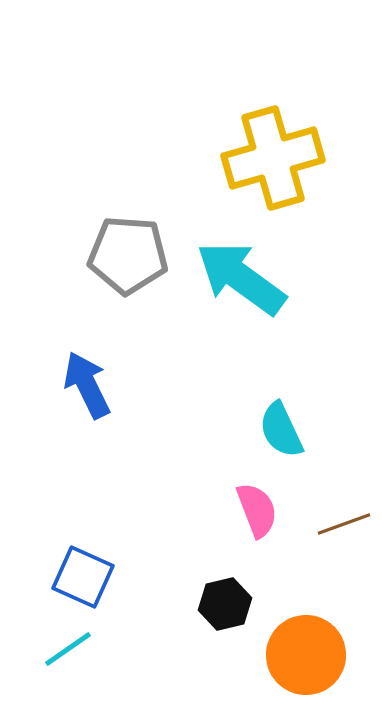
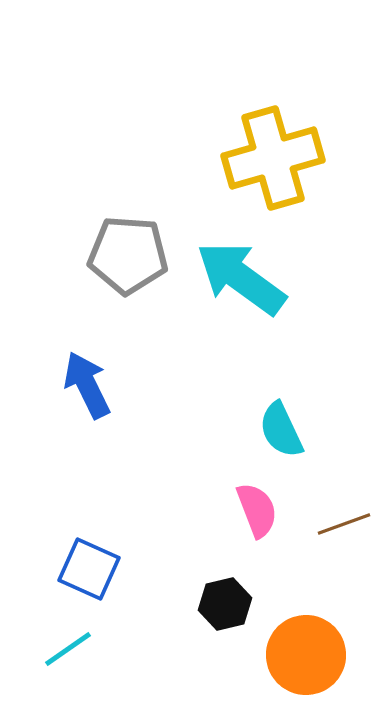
blue square: moved 6 px right, 8 px up
